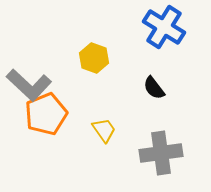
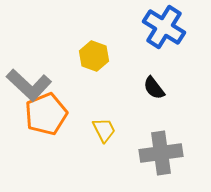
yellow hexagon: moved 2 px up
yellow trapezoid: rotated 8 degrees clockwise
